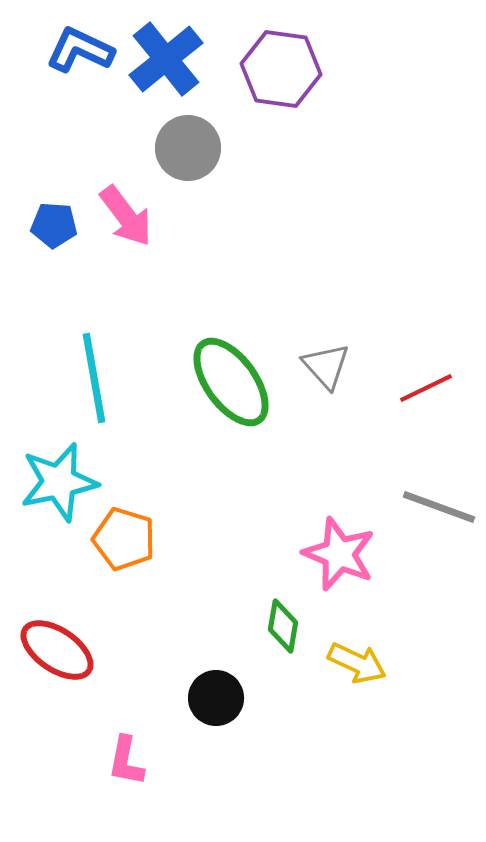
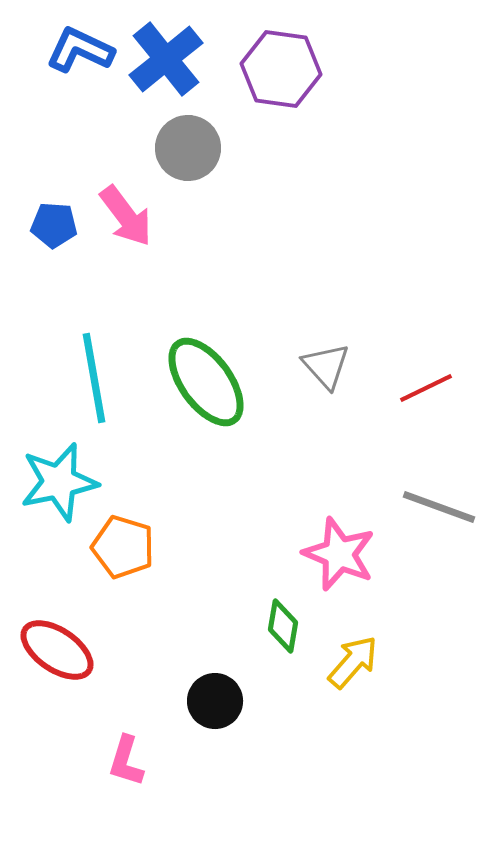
green ellipse: moved 25 px left
orange pentagon: moved 1 px left, 8 px down
yellow arrow: moved 4 px left, 1 px up; rotated 74 degrees counterclockwise
black circle: moved 1 px left, 3 px down
pink L-shape: rotated 6 degrees clockwise
